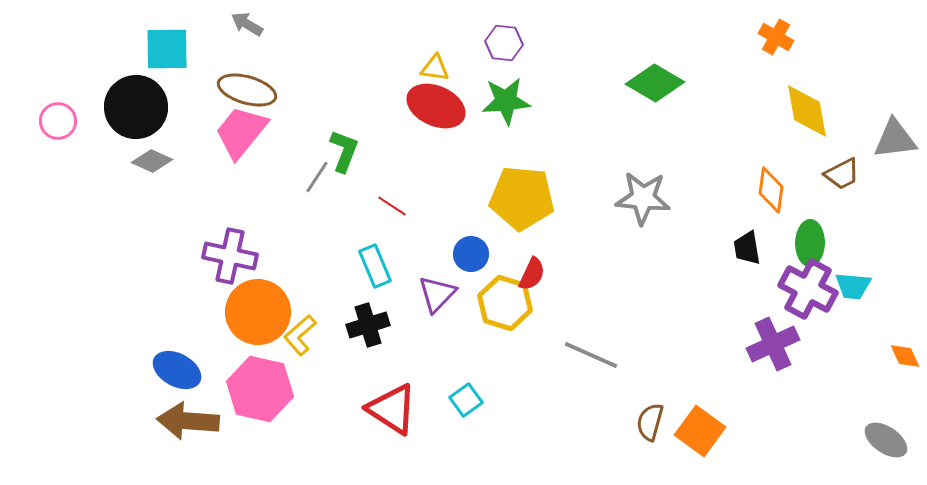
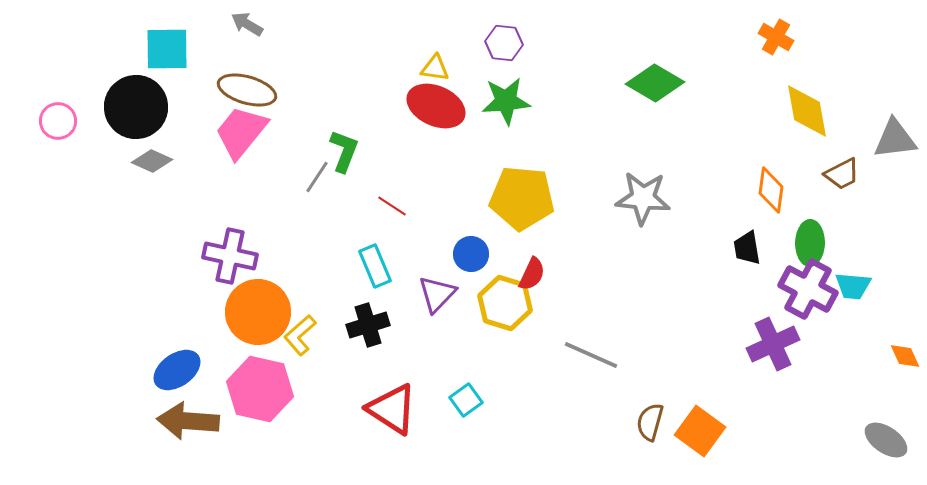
blue ellipse at (177, 370): rotated 63 degrees counterclockwise
